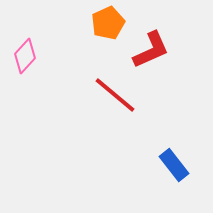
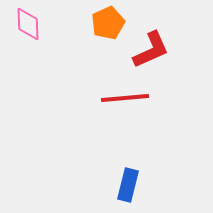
pink diamond: moved 3 px right, 32 px up; rotated 44 degrees counterclockwise
red line: moved 10 px right, 3 px down; rotated 45 degrees counterclockwise
blue rectangle: moved 46 px left, 20 px down; rotated 52 degrees clockwise
